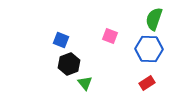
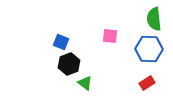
green semicircle: rotated 25 degrees counterclockwise
pink square: rotated 14 degrees counterclockwise
blue square: moved 2 px down
green triangle: rotated 14 degrees counterclockwise
